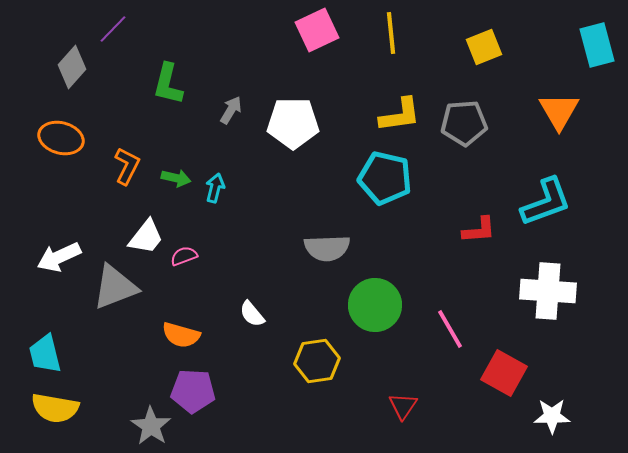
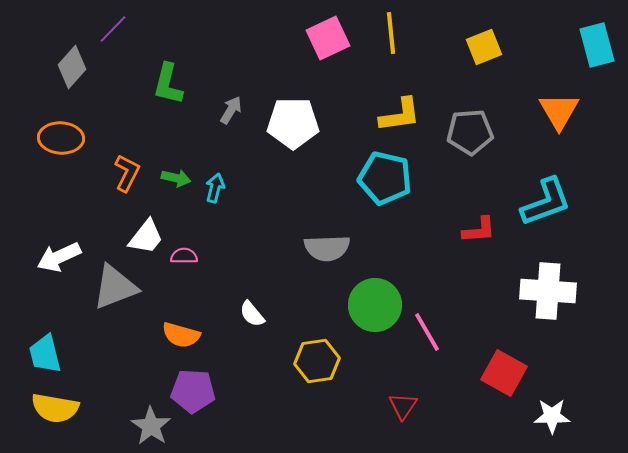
pink square: moved 11 px right, 8 px down
gray pentagon: moved 6 px right, 9 px down
orange ellipse: rotated 12 degrees counterclockwise
orange L-shape: moved 7 px down
pink semicircle: rotated 20 degrees clockwise
pink line: moved 23 px left, 3 px down
